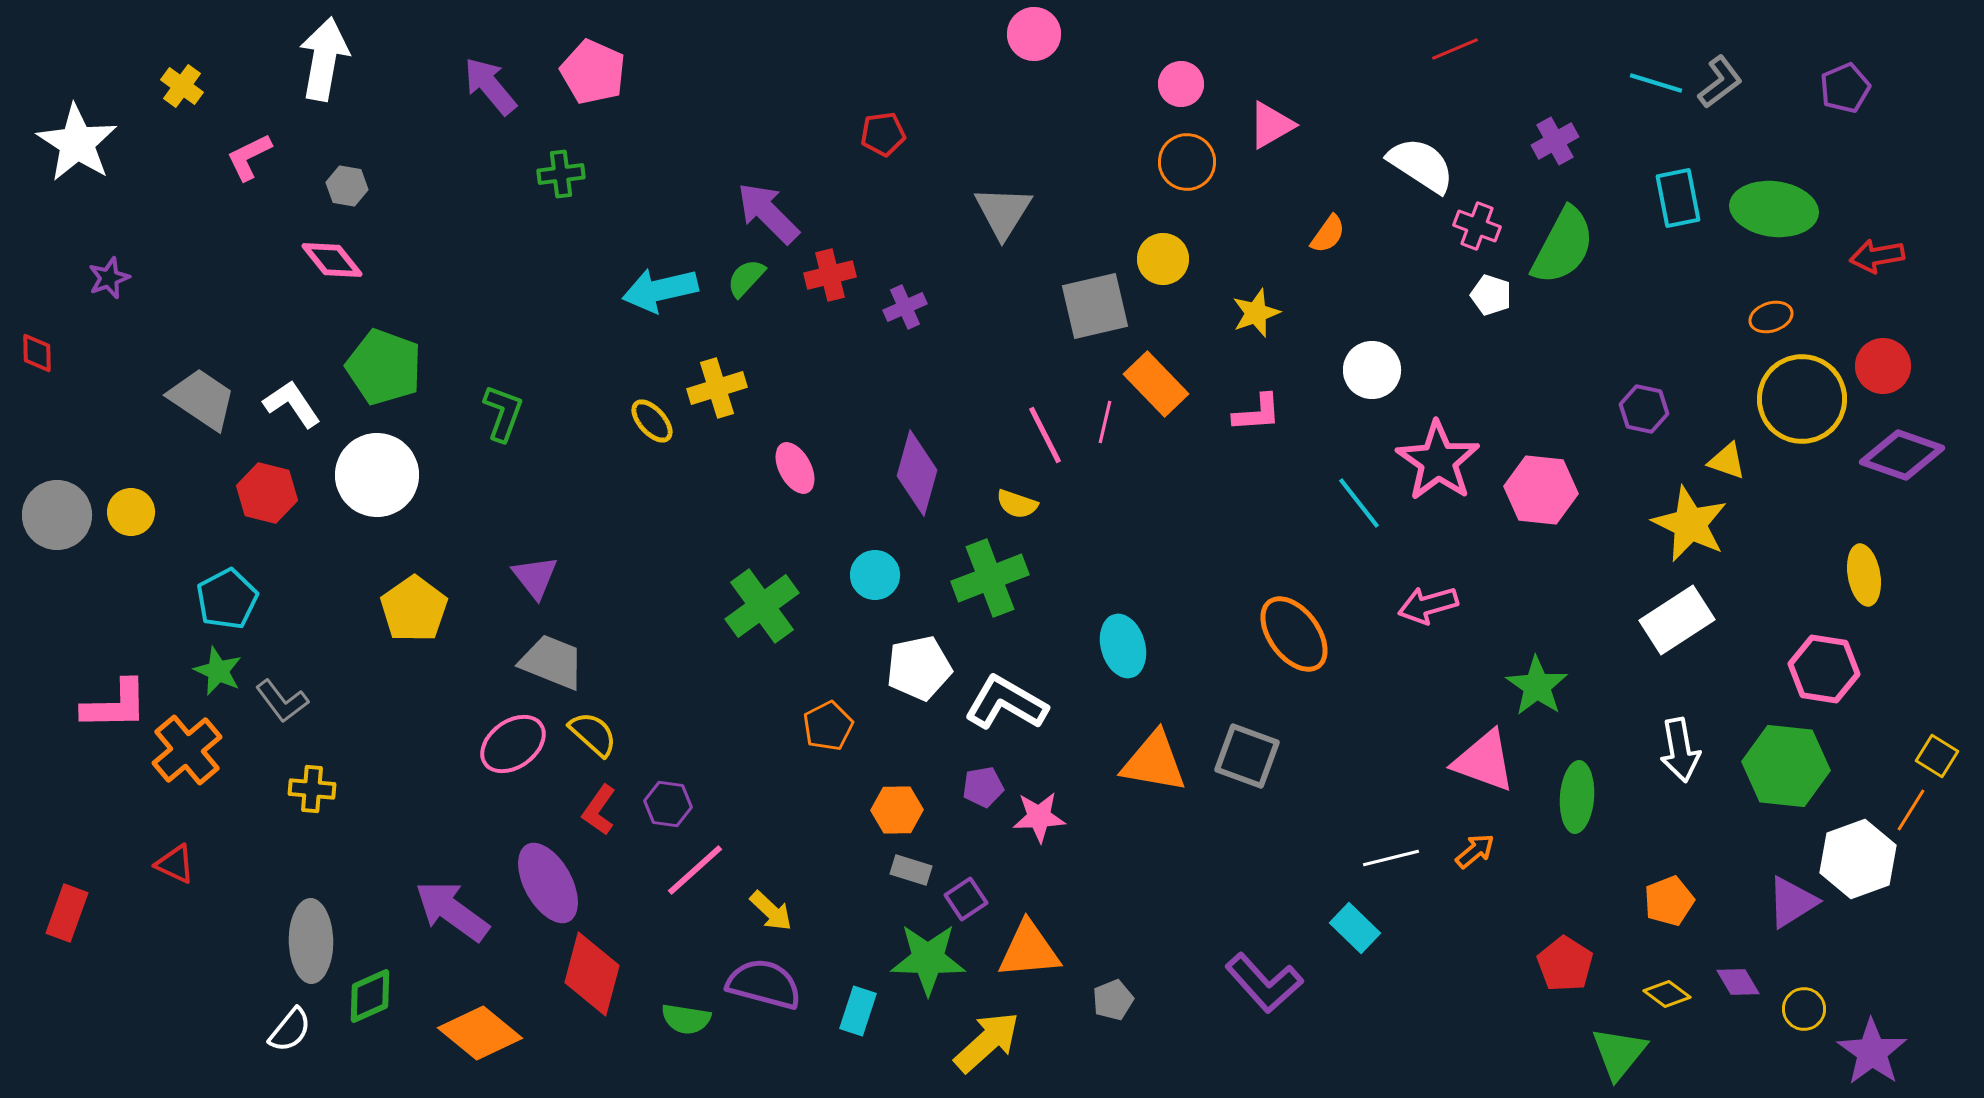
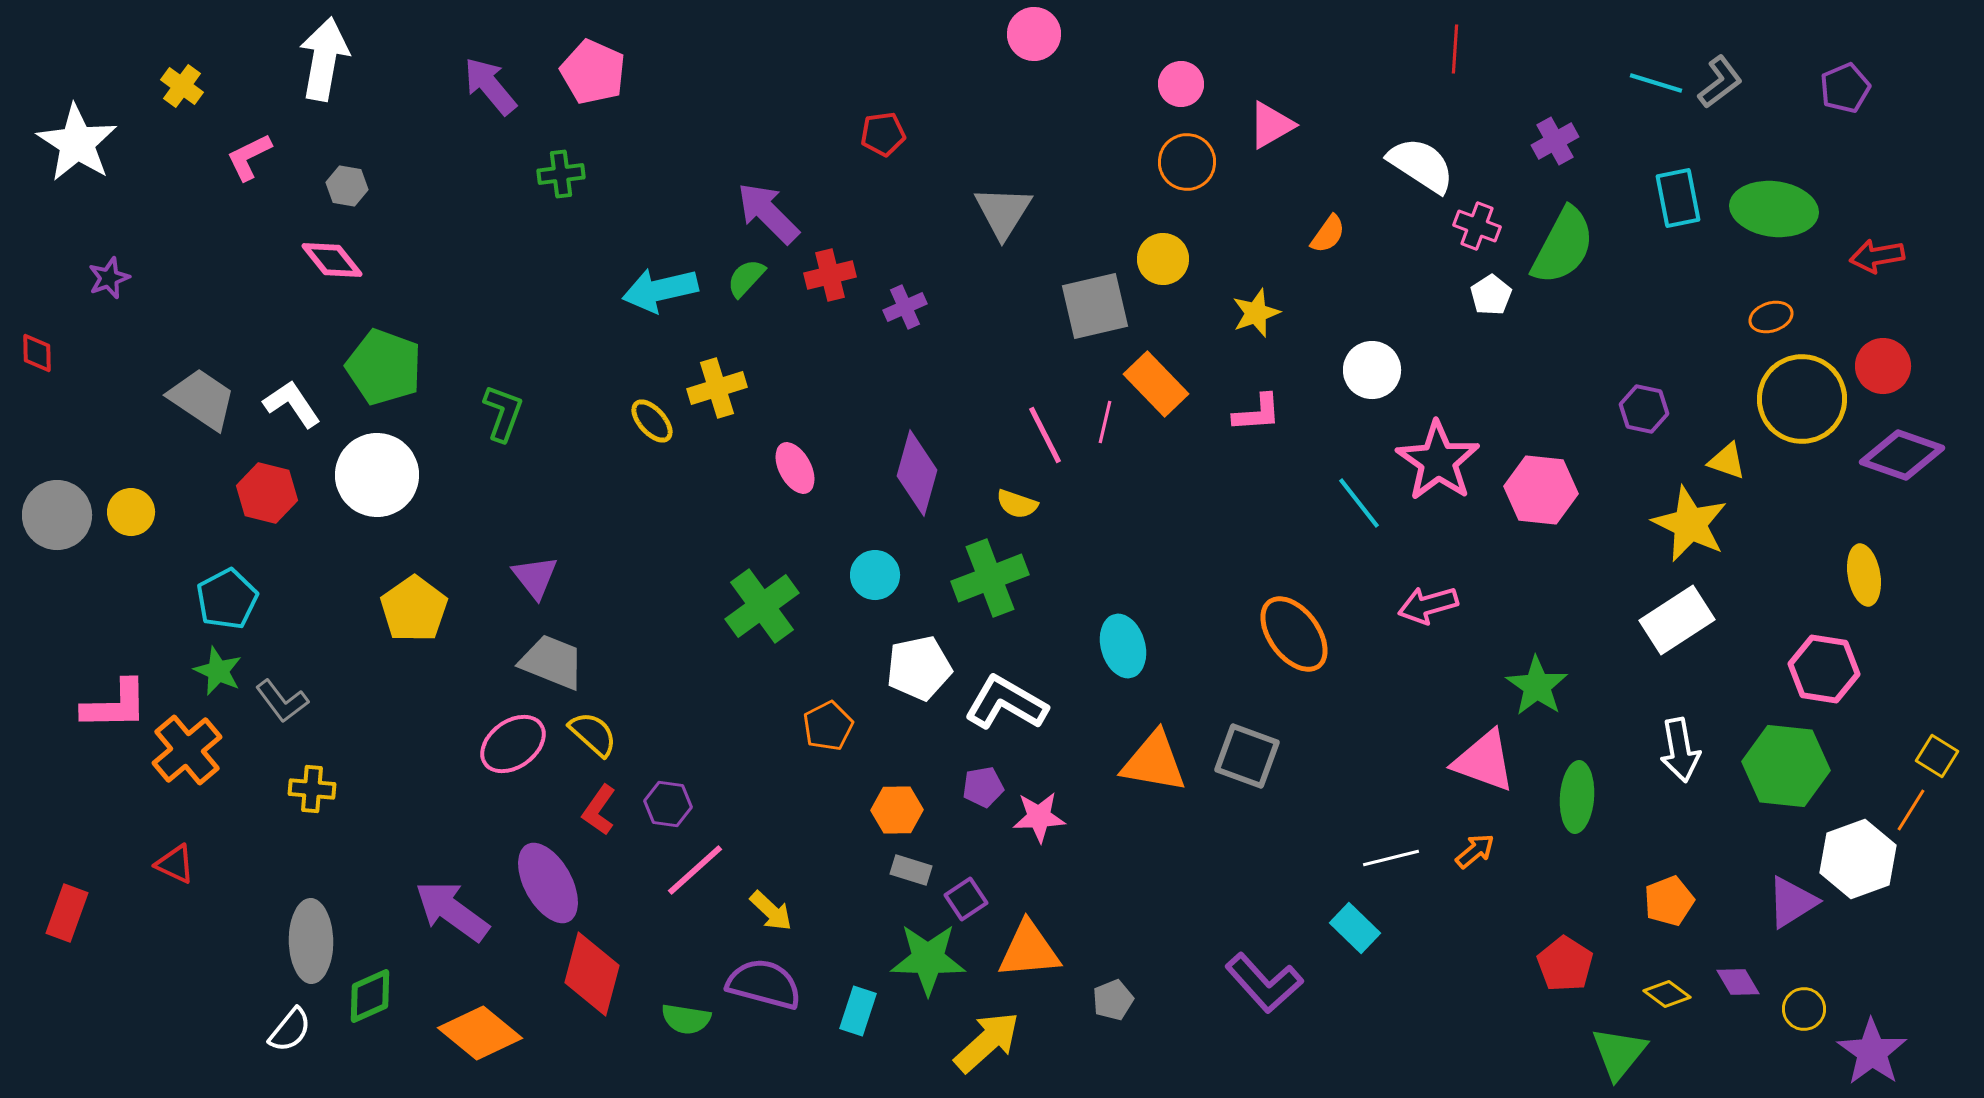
red line at (1455, 49): rotated 63 degrees counterclockwise
white pentagon at (1491, 295): rotated 21 degrees clockwise
